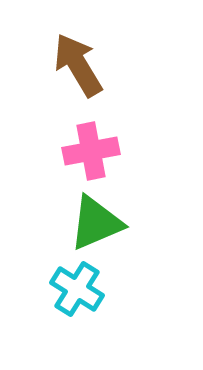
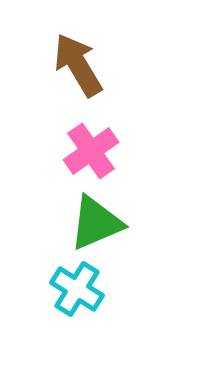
pink cross: rotated 24 degrees counterclockwise
